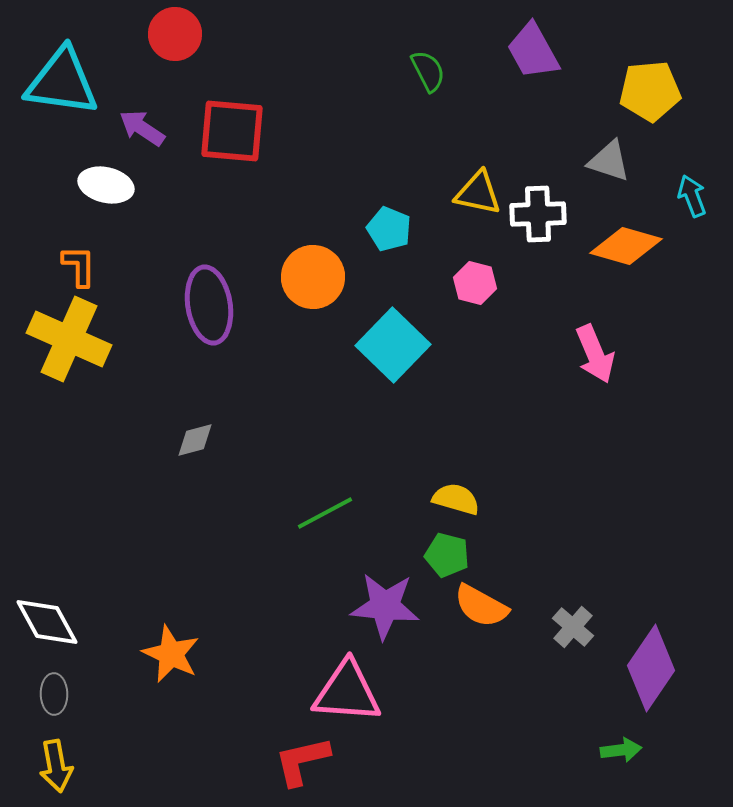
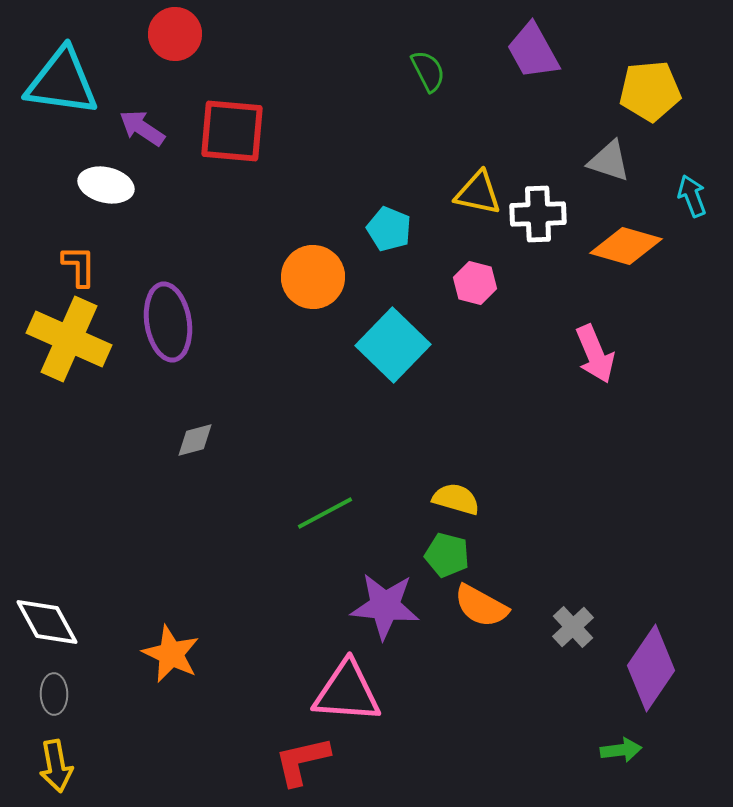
purple ellipse: moved 41 px left, 17 px down
gray cross: rotated 6 degrees clockwise
